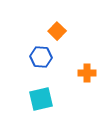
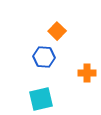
blue hexagon: moved 3 px right
